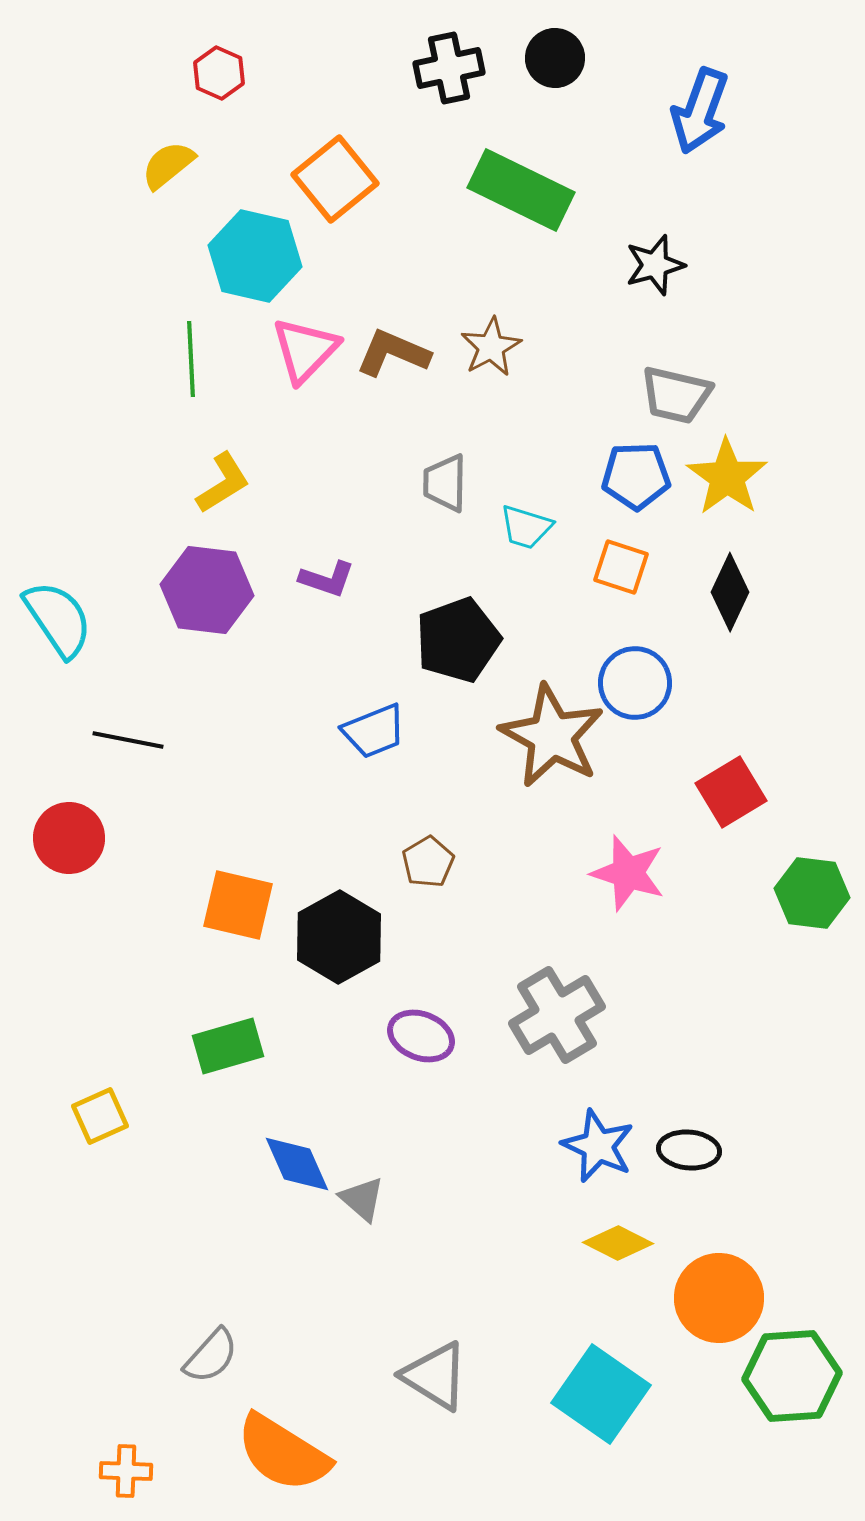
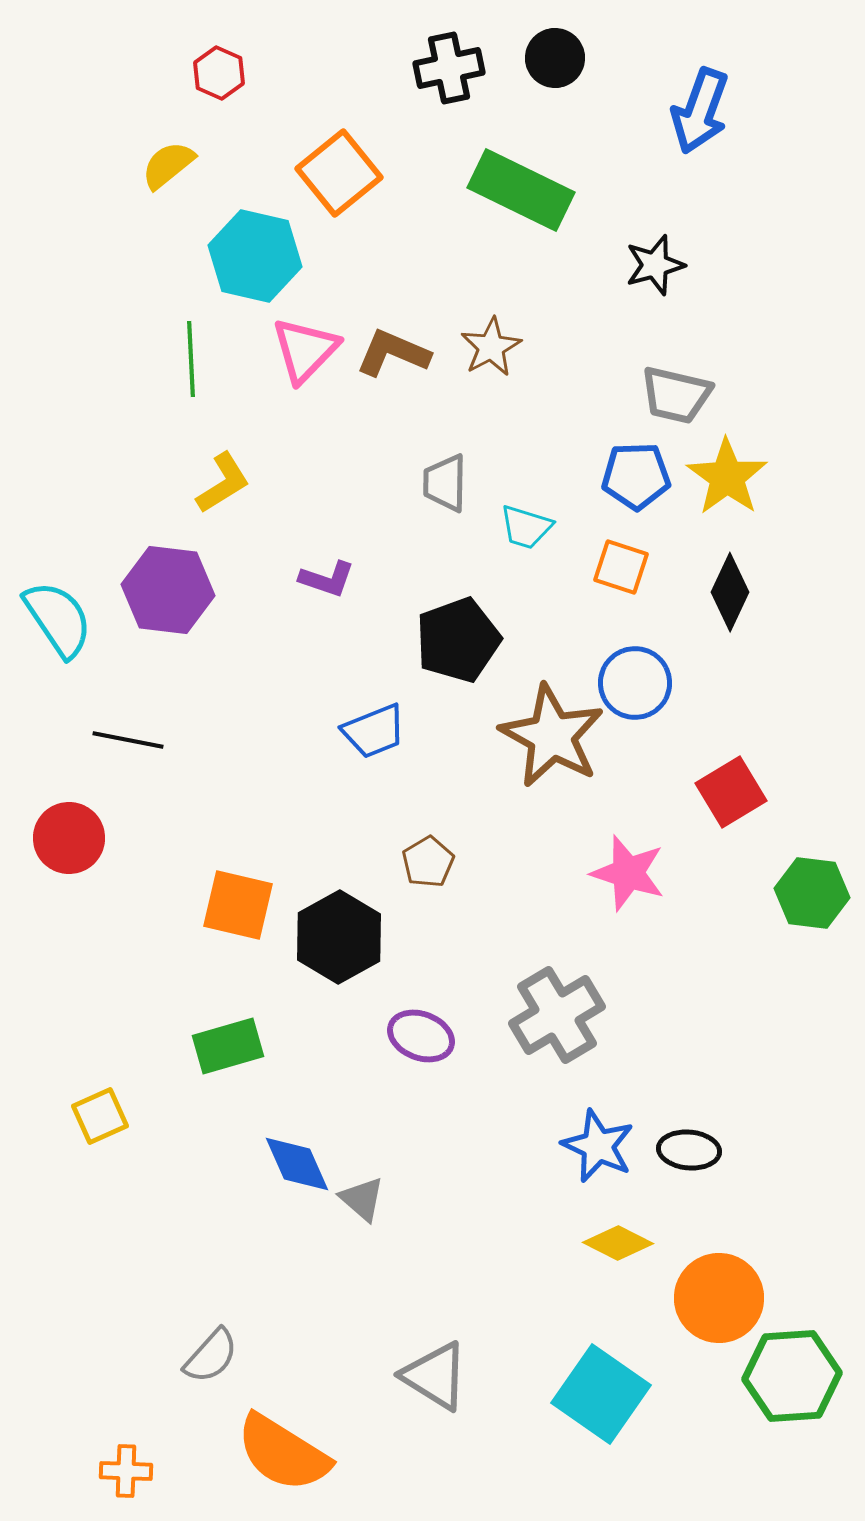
orange square at (335, 179): moved 4 px right, 6 px up
purple hexagon at (207, 590): moved 39 px left
